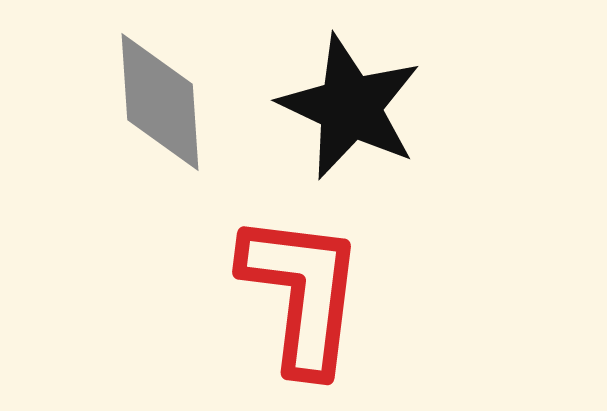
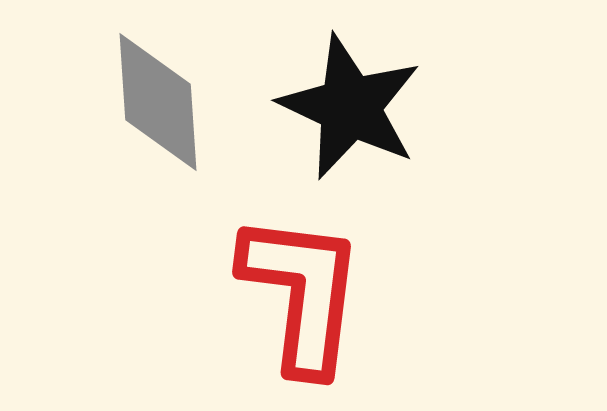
gray diamond: moved 2 px left
